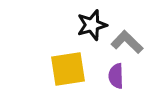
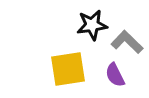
black star: rotated 8 degrees clockwise
purple semicircle: moved 1 px left, 1 px up; rotated 25 degrees counterclockwise
